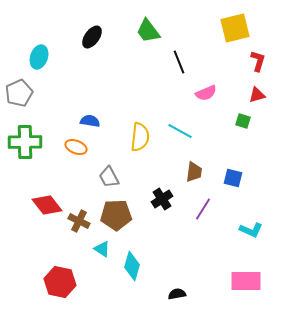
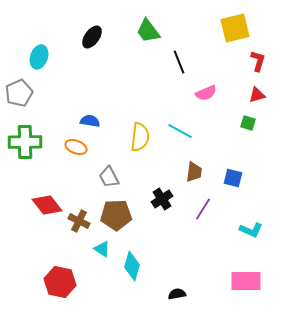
green square: moved 5 px right, 2 px down
